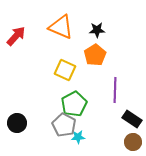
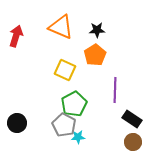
red arrow: rotated 25 degrees counterclockwise
